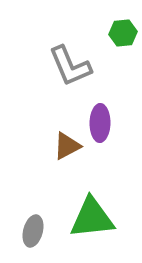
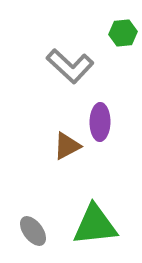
gray L-shape: rotated 24 degrees counterclockwise
purple ellipse: moved 1 px up
green triangle: moved 3 px right, 7 px down
gray ellipse: rotated 52 degrees counterclockwise
